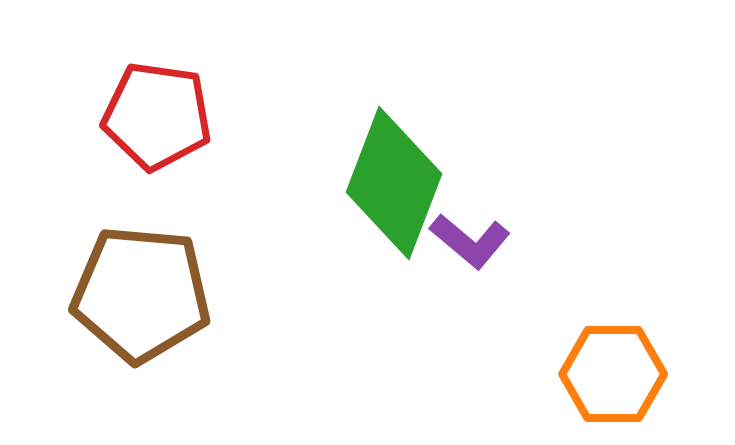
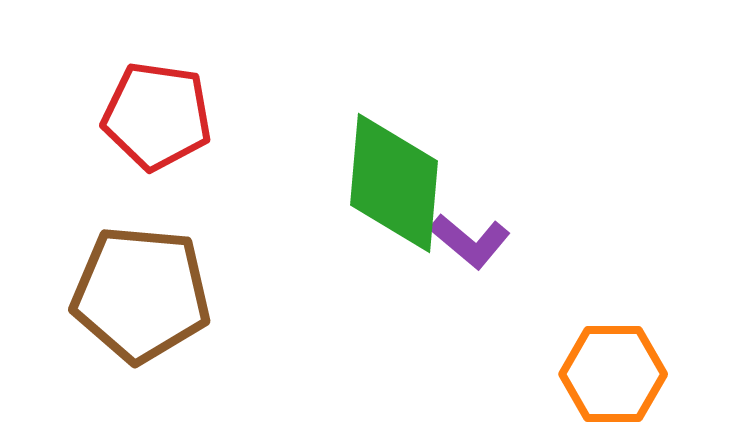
green diamond: rotated 16 degrees counterclockwise
